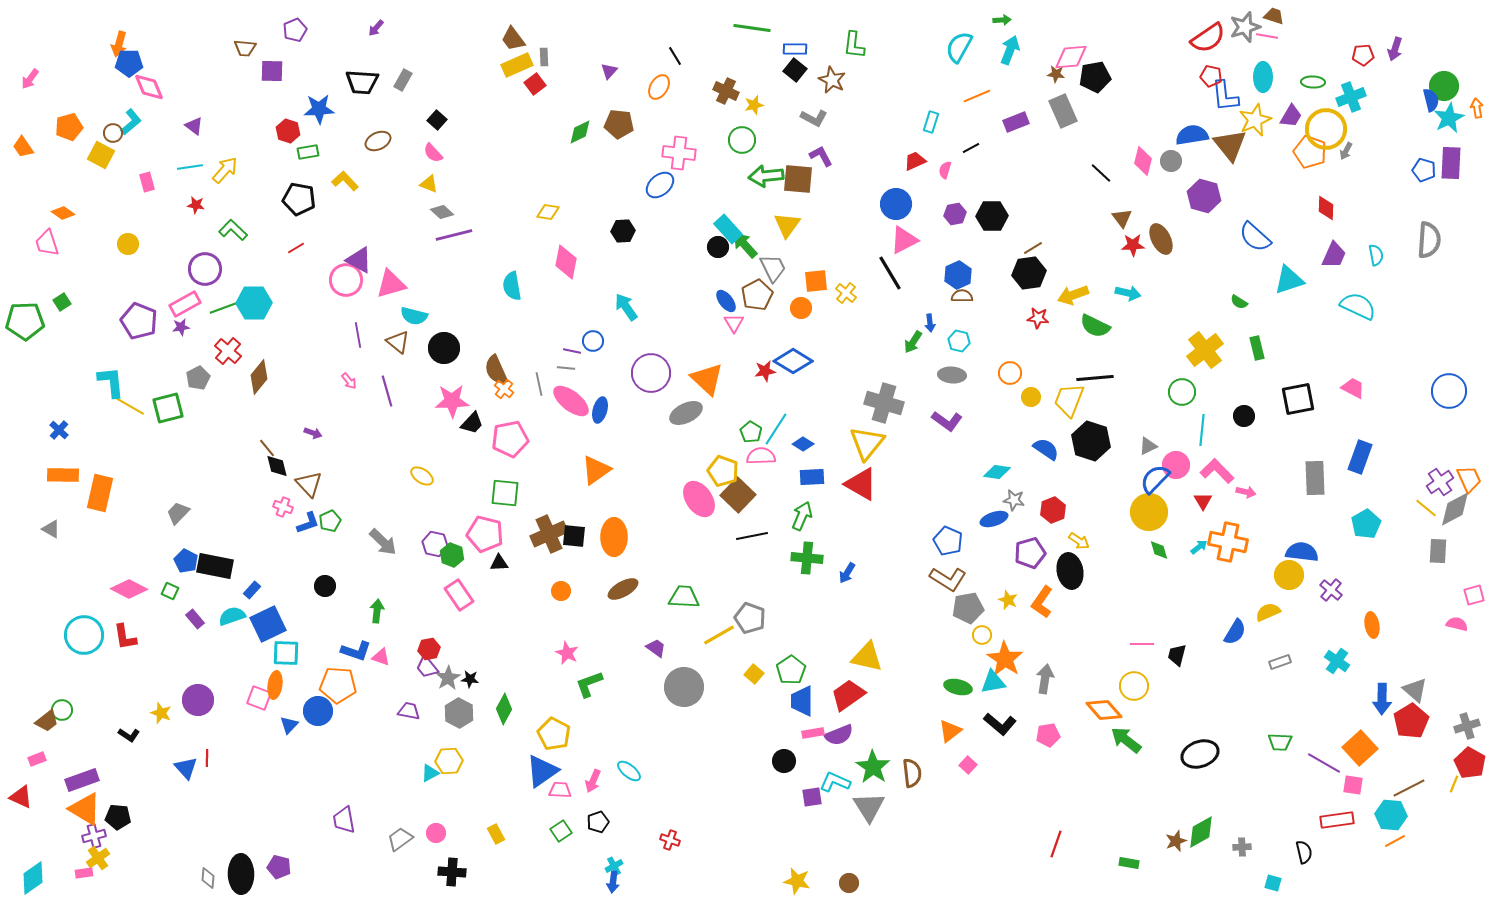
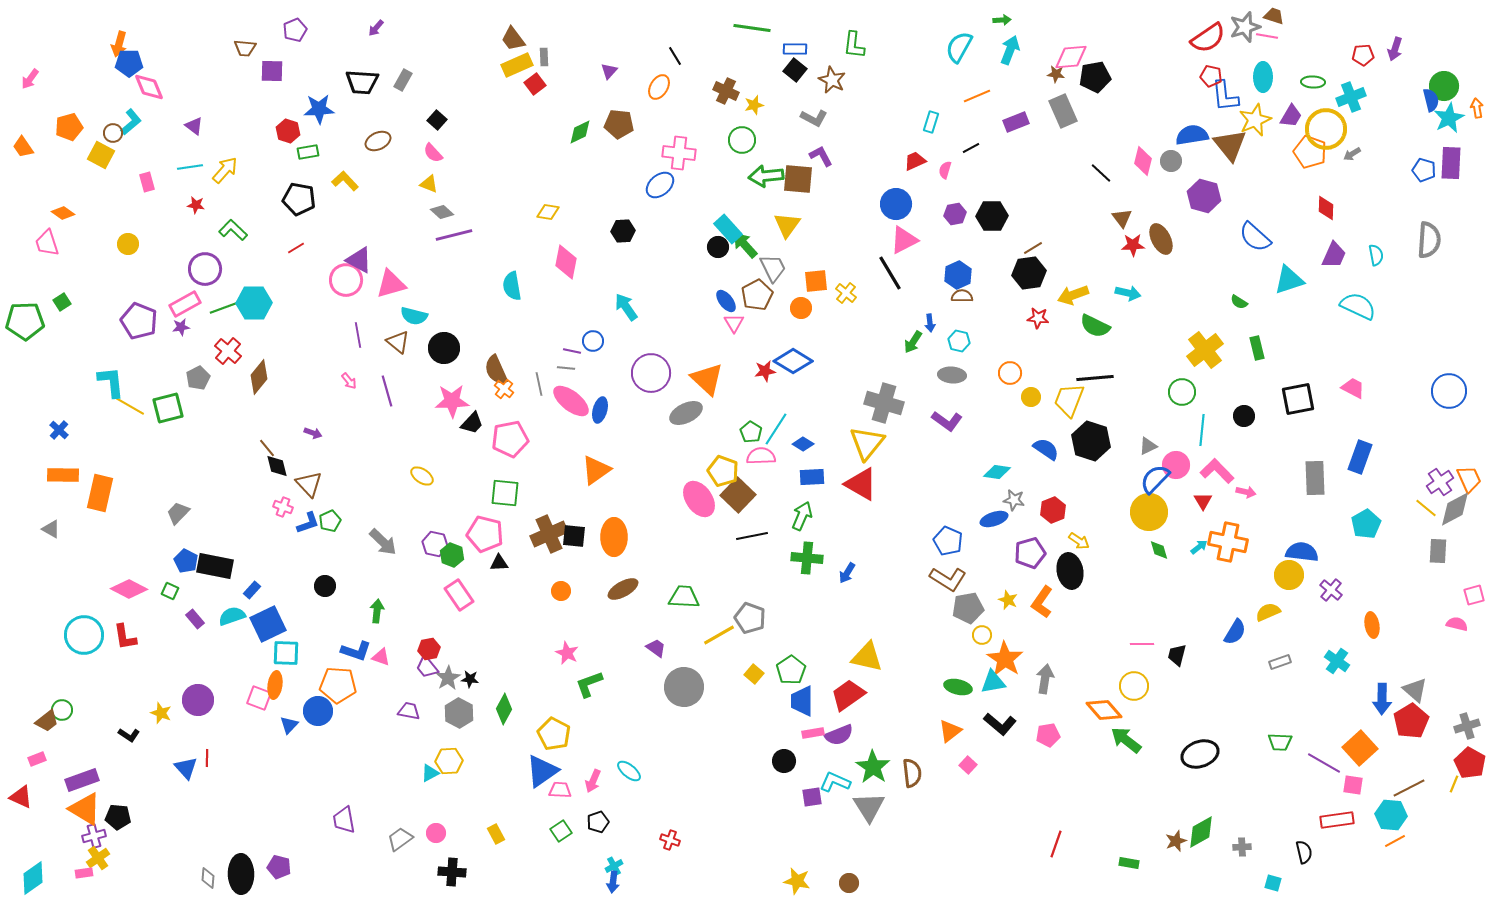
gray arrow at (1346, 151): moved 6 px right, 3 px down; rotated 30 degrees clockwise
